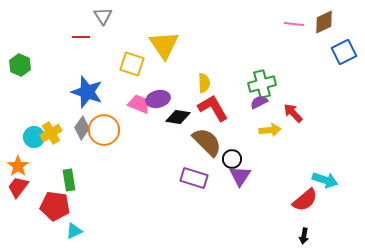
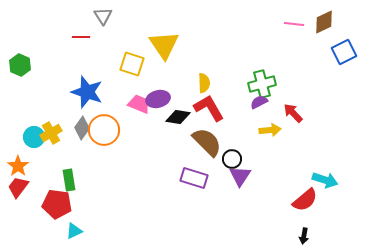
red L-shape: moved 4 px left
red pentagon: moved 2 px right, 2 px up
